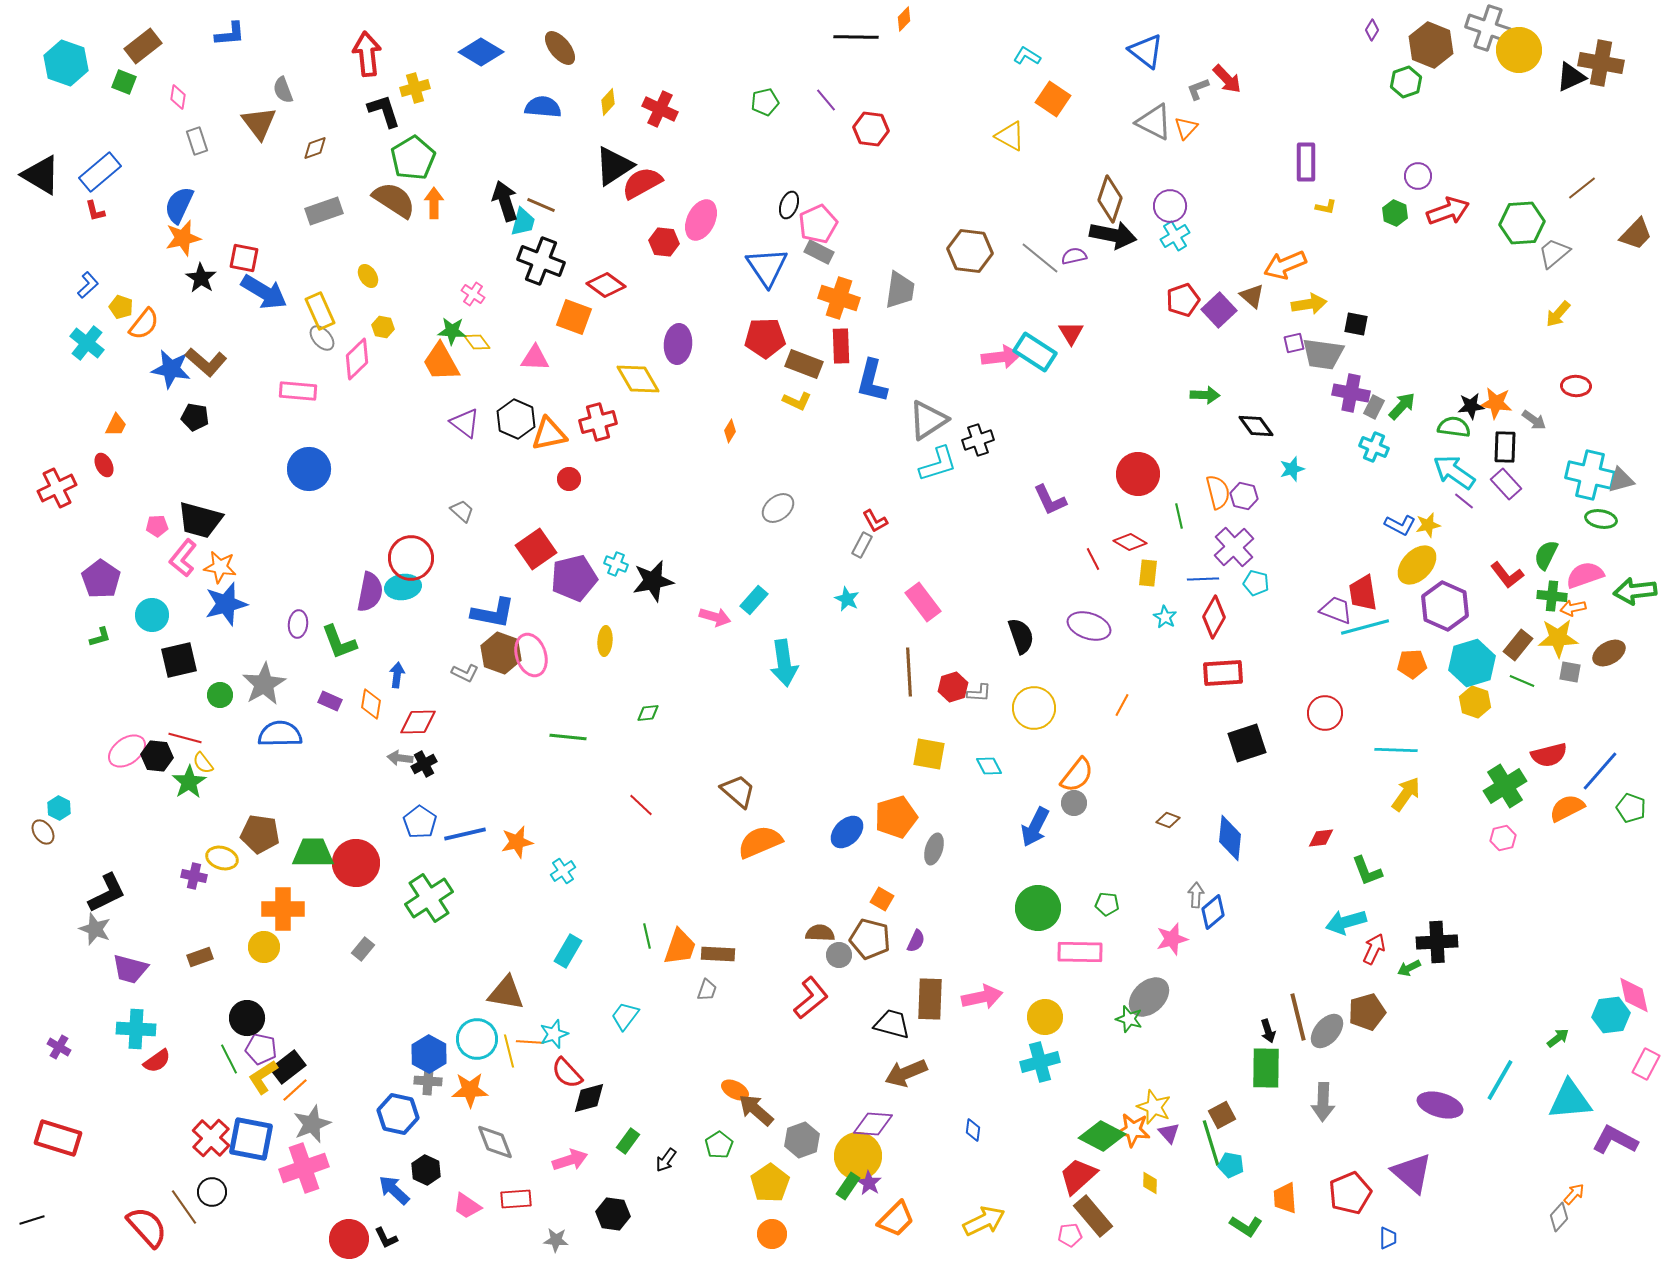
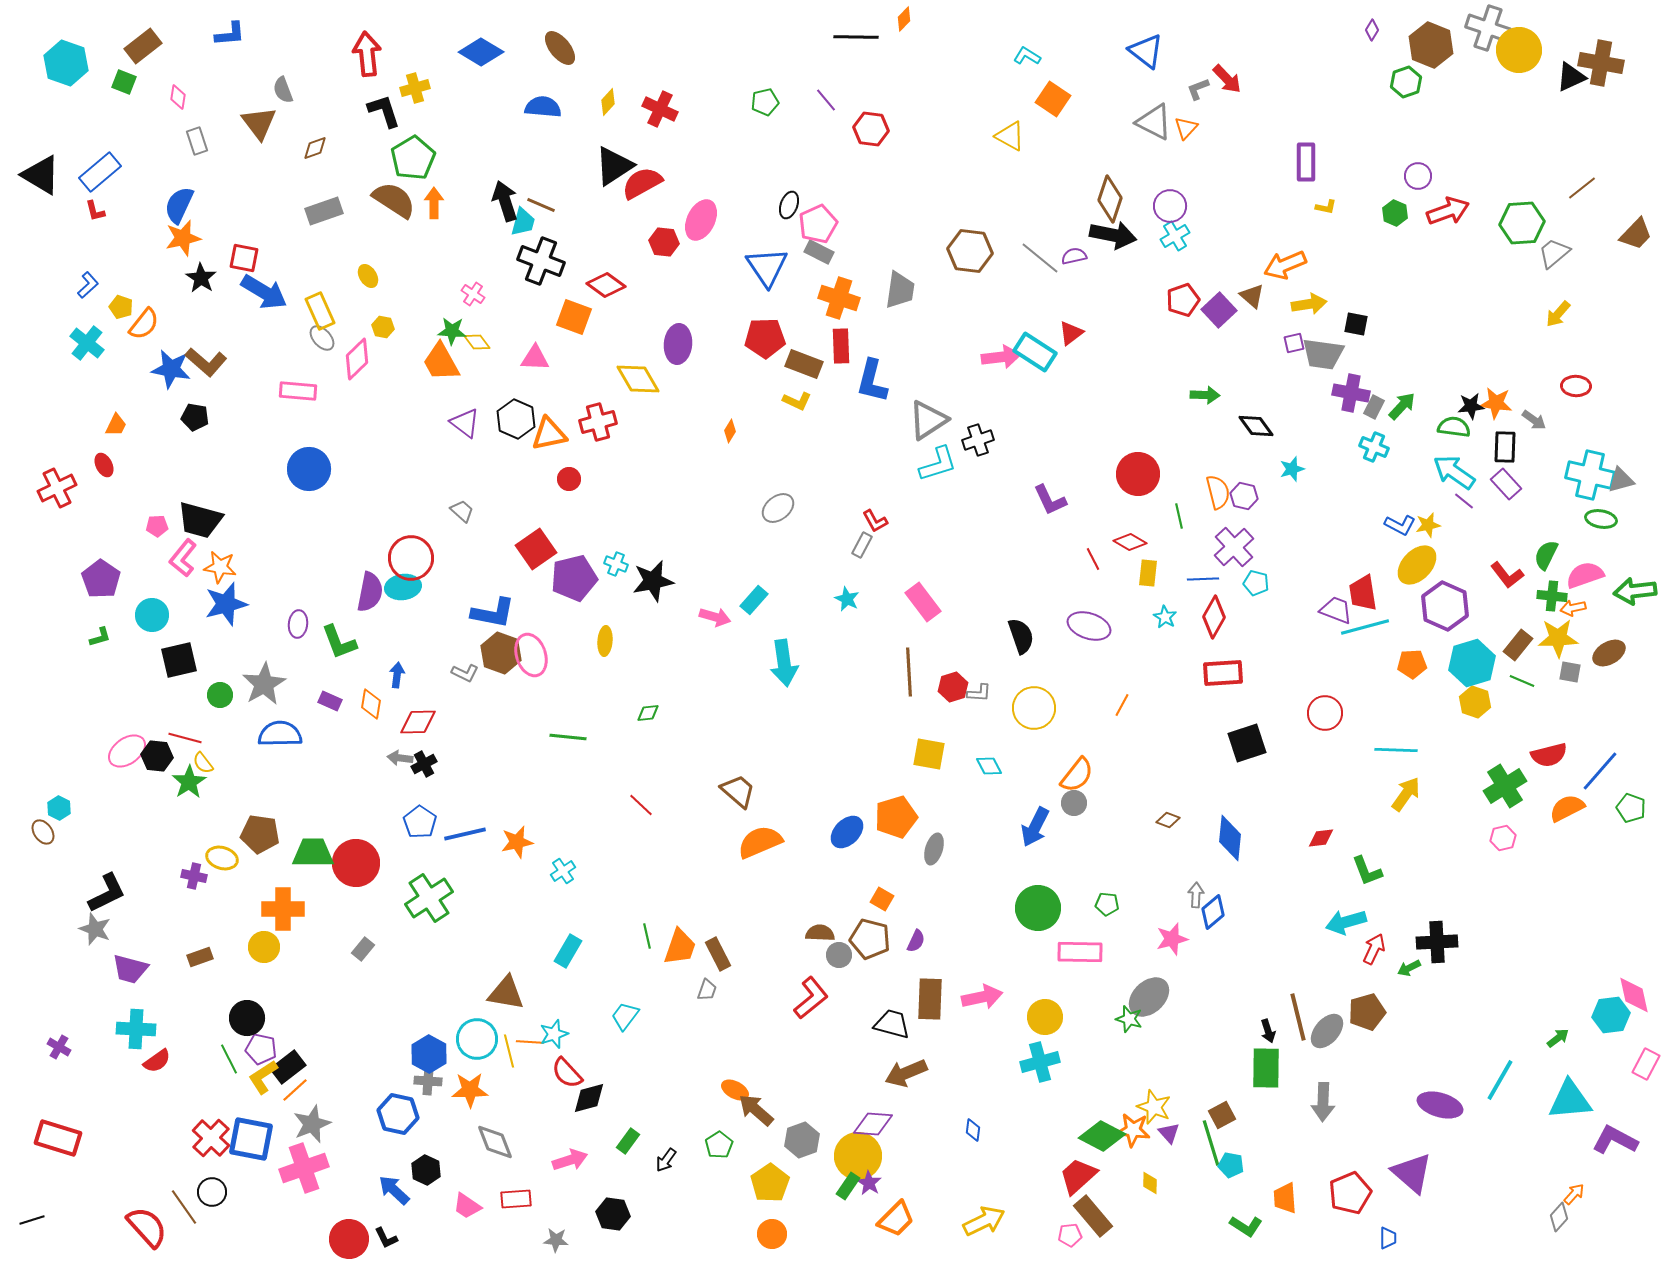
red triangle at (1071, 333): rotated 24 degrees clockwise
brown rectangle at (718, 954): rotated 60 degrees clockwise
